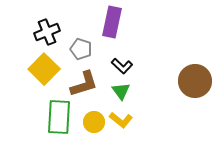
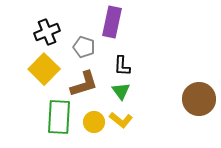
gray pentagon: moved 3 px right, 2 px up
black L-shape: rotated 50 degrees clockwise
brown circle: moved 4 px right, 18 px down
